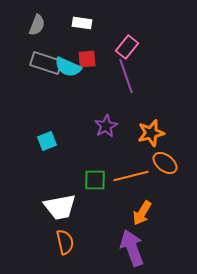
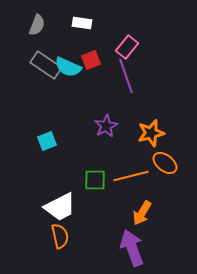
red square: moved 4 px right, 1 px down; rotated 18 degrees counterclockwise
gray rectangle: moved 2 px down; rotated 16 degrees clockwise
white trapezoid: rotated 16 degrees counterclockwise
orange semicircle: moved 5 px left, 6 px up
